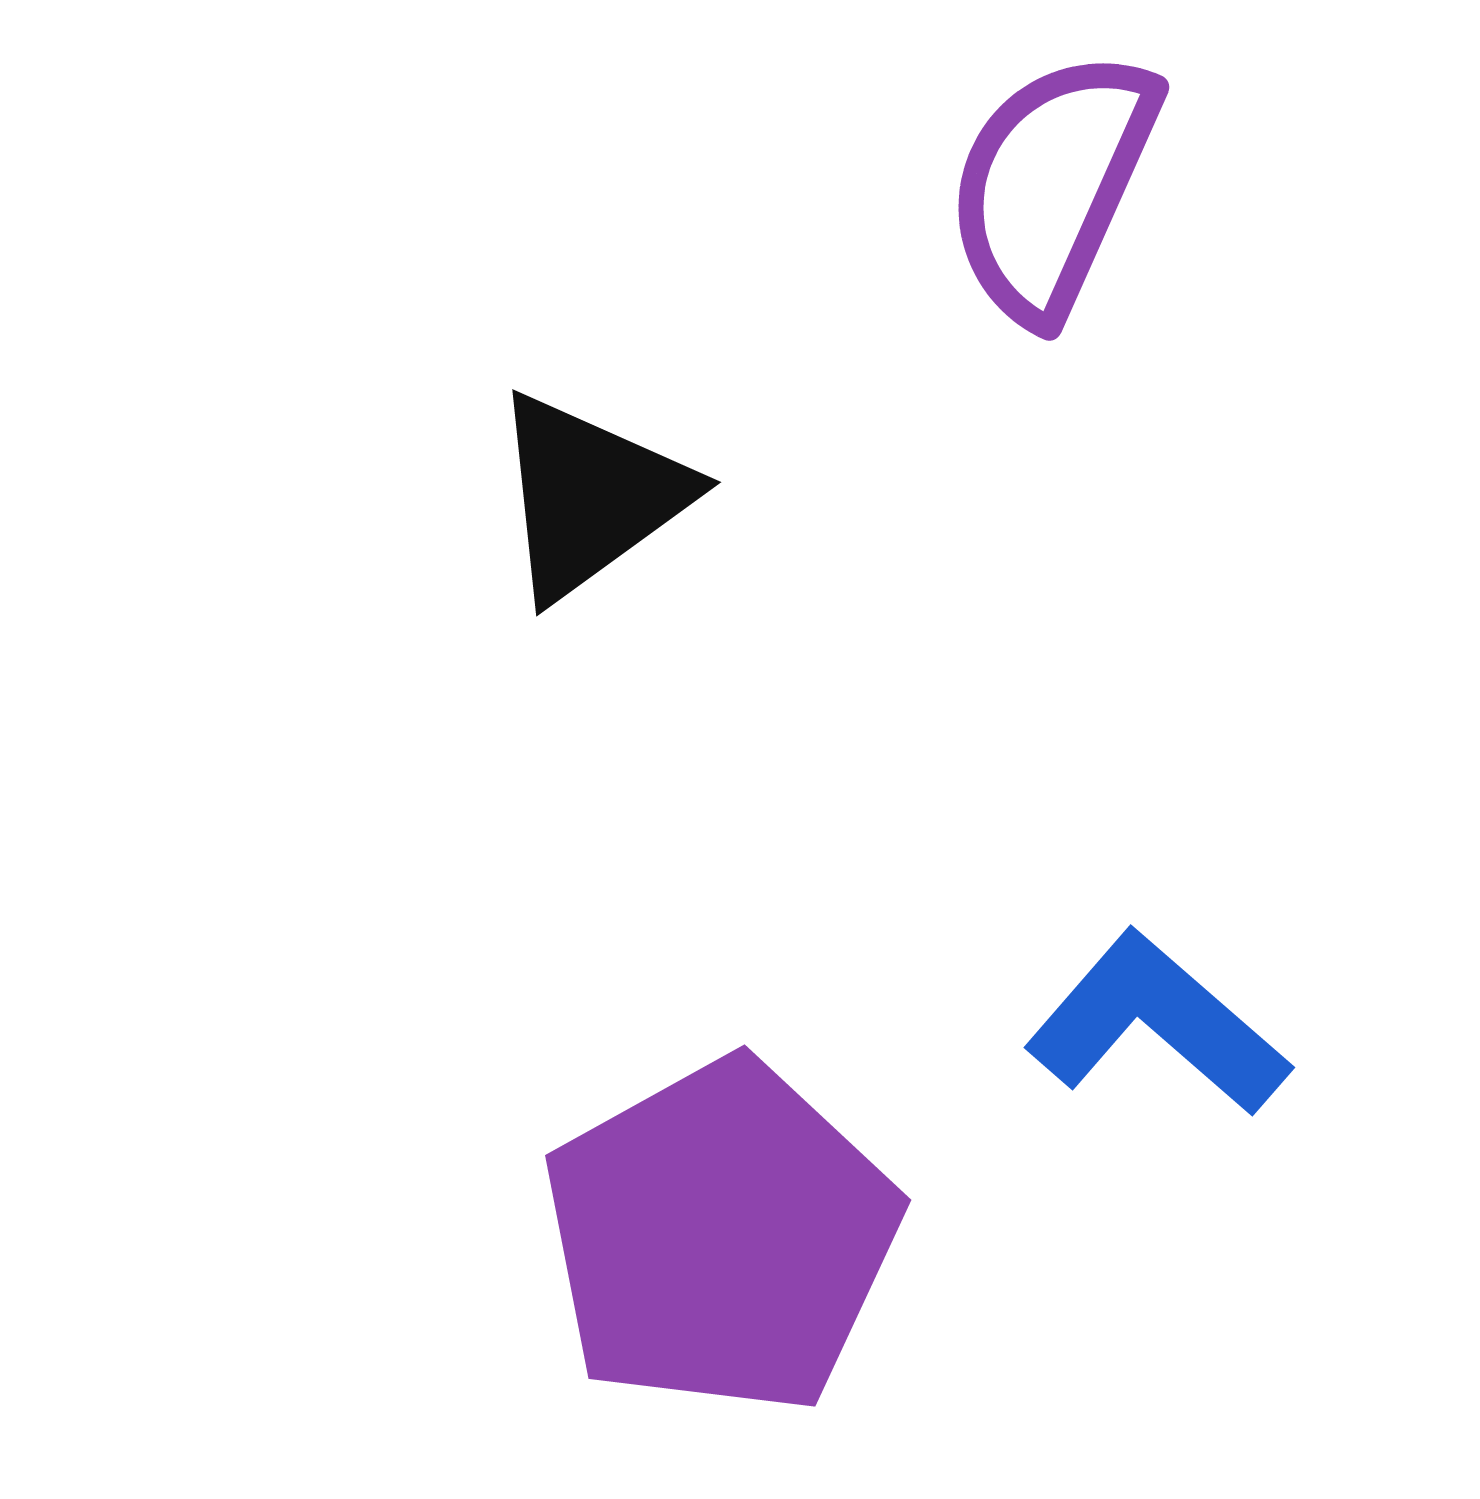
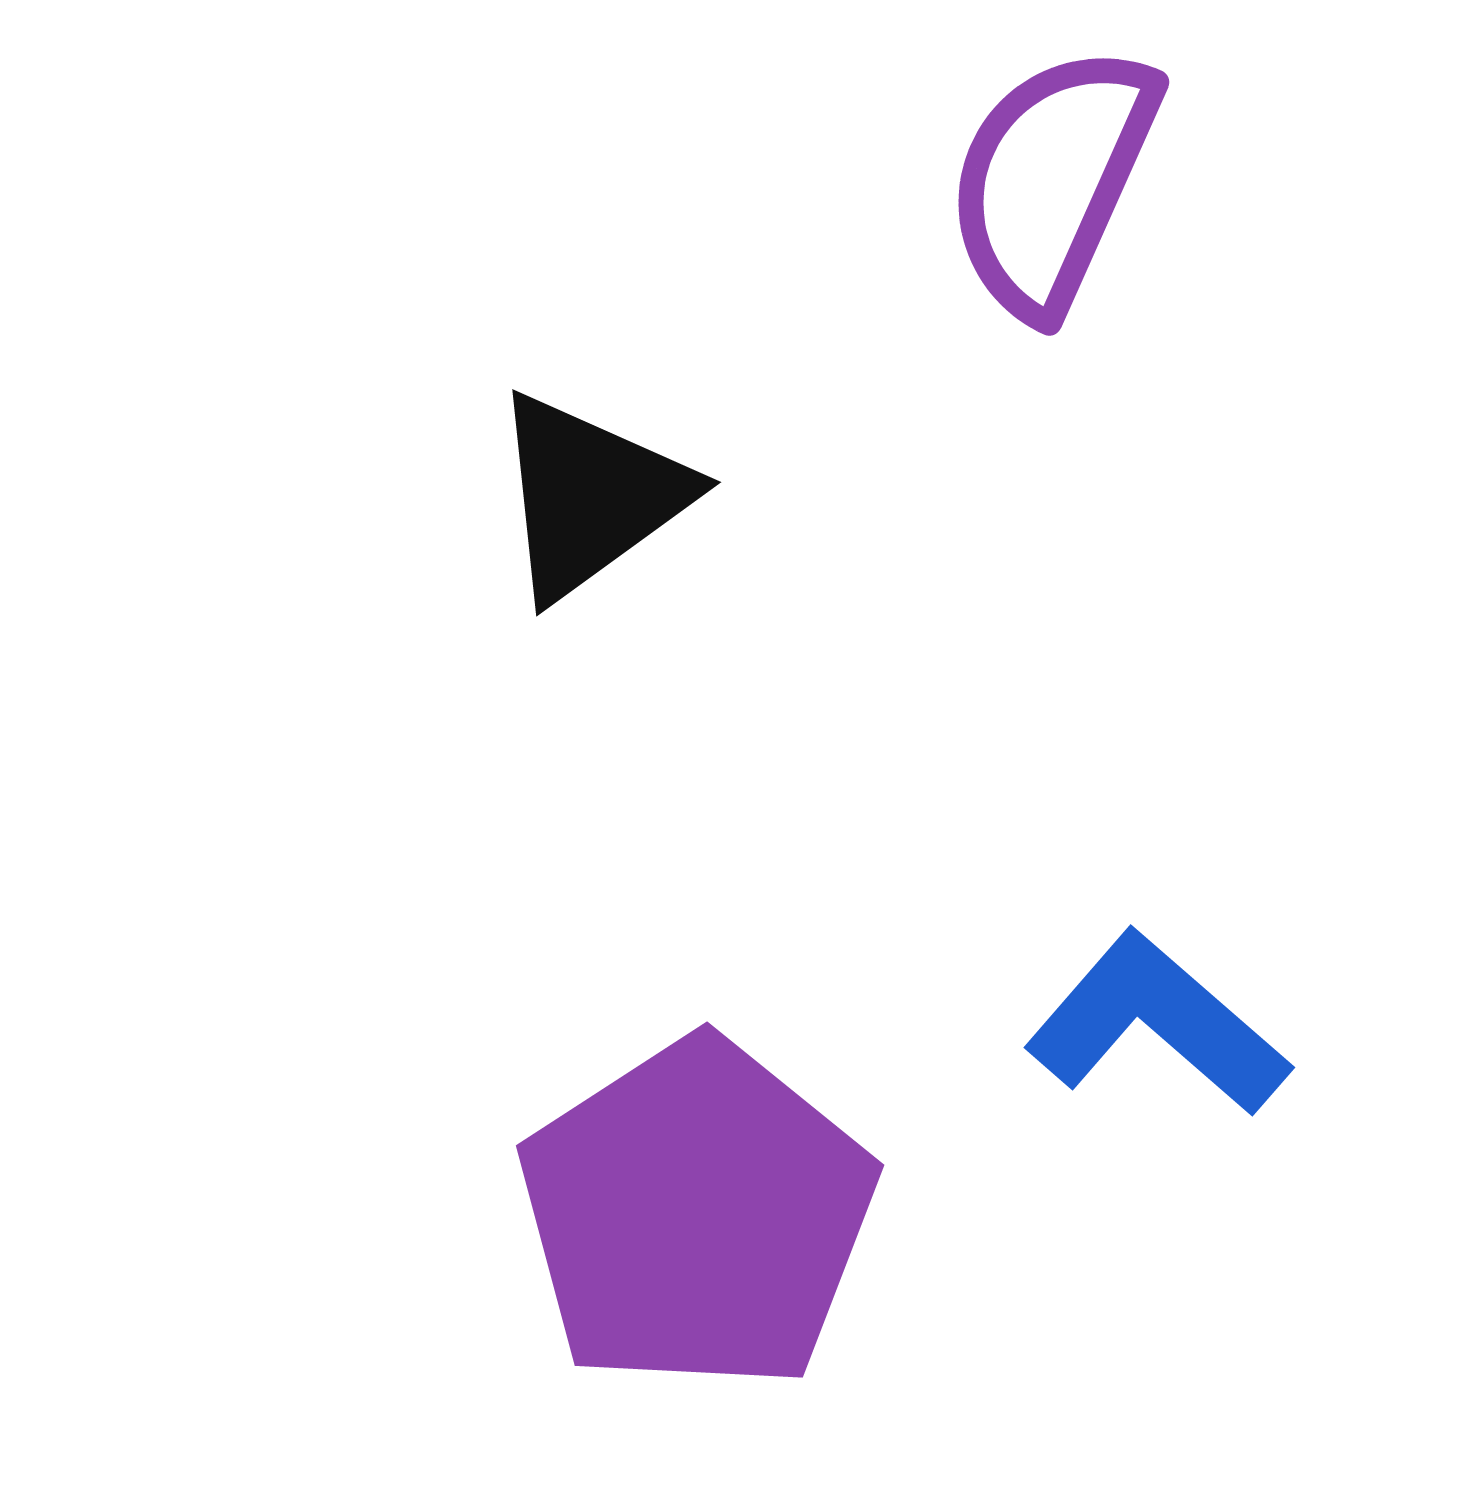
purple semicircle: moved 5 px up
purple pentagon: moved 24 px left, 22 px up; rotated 4 degrees counterclockwise
